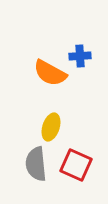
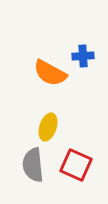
blue cross: moved 3 px right
yellow ellipse: moved 3 px left
gray semicircle: moved 3 px left, 1 px down
